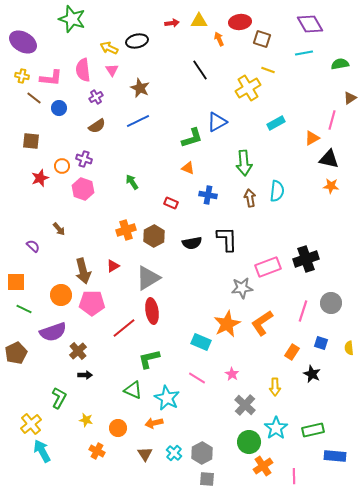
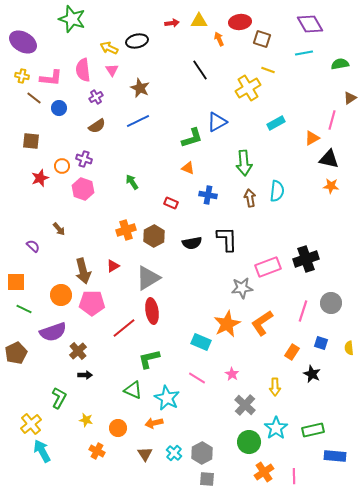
orange cross at (263, 466): moved 1 px right, 6 px down
